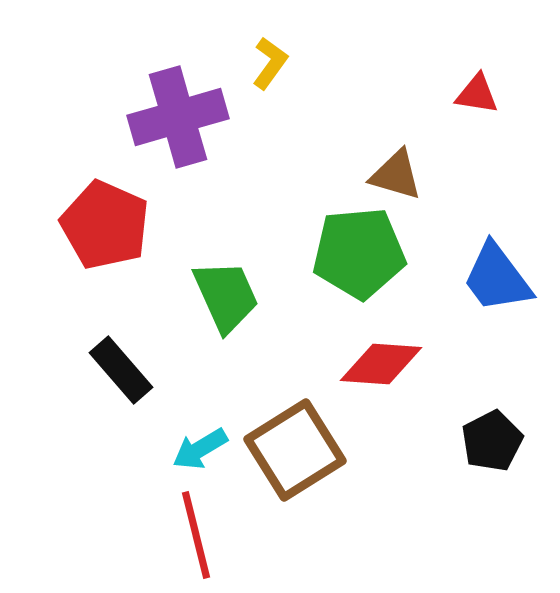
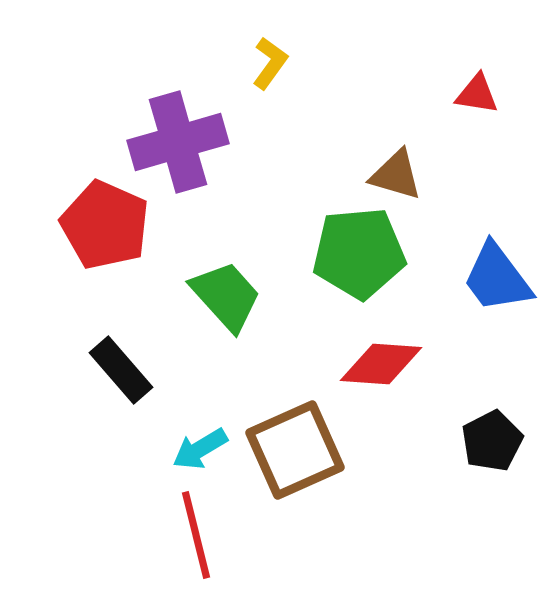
purple cross: moved 25 px down
green trapezoid: rotated 18 degrees counterclockwise
brown square: rotated 8 degrees clockwise
